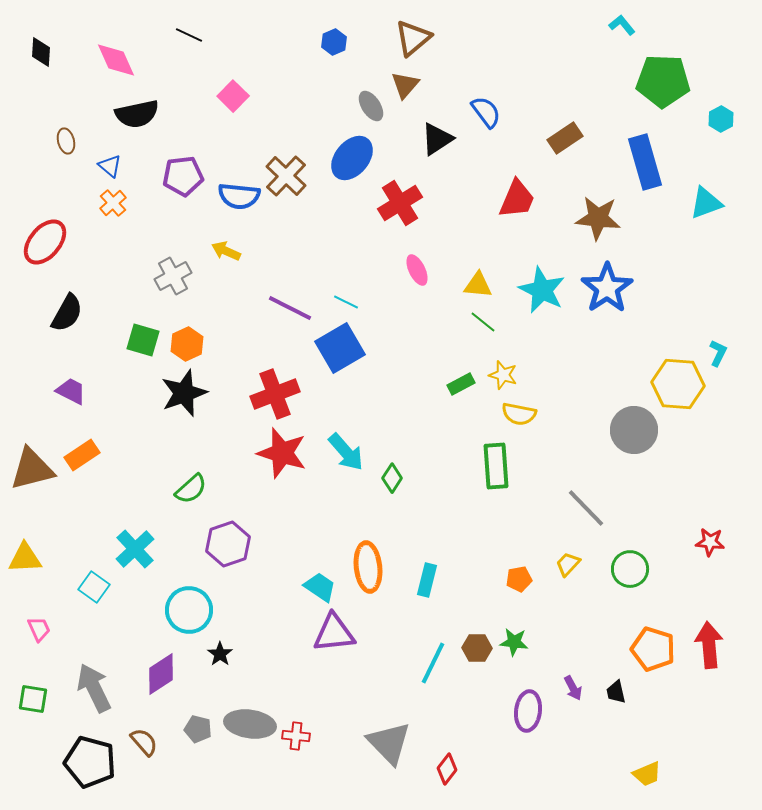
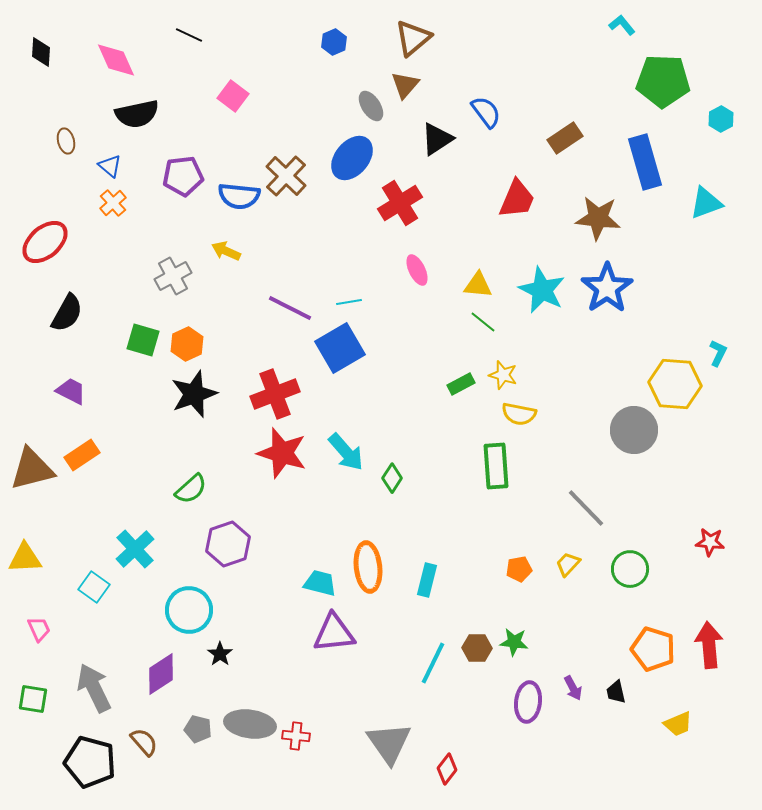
pink square at (233, 96): rotated 8 degrees counterclockwise
red ellipse at (45, 242): rotated 9 degrees clockwise
cyan line at (346, 302): moved 3 px right; rotated 35 degrees counterclockwise
yellow hexagon at (678, 384): moved 3 px left
black star at (184, 393): moved 10 px right, 1 px down
orange pentagon at (519, 579): moved 10 px up
cyan trapezoid at (320, 587): moved 4 px up; rotated 20 degrees counterclockwise
purple ellipse at (528, 711): moved 9 px up
gray triangle at (389, 743): rotated 9 degrees clockwise
yellow trapezoid at (647, 774): moved 31 px right, 50 px up
